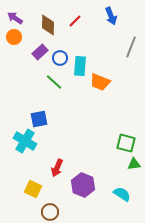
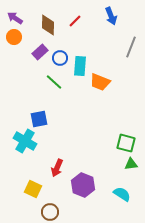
green triangle: moved 3 px left
